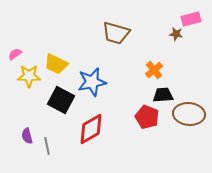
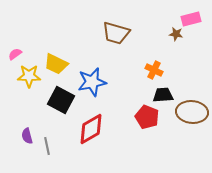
orange cross: rotated 24 degrees counterclockwise
brown ellipse: moved 3 px right, 2 px up
